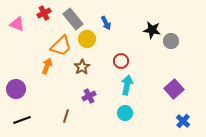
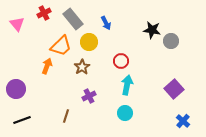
pink triangle: rotated 28 degrees clockwise
yellow circle: moved 2 px right, 3 px down
